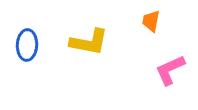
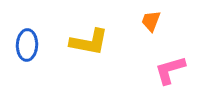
orange trapezoid: rotated 10 degrees clockwise
pink L-shape: rotated 8 degrees clockwise
